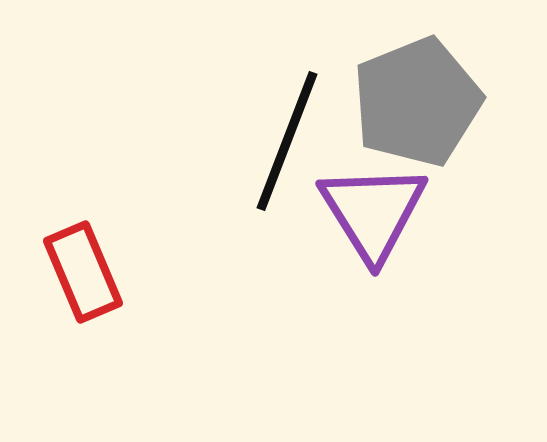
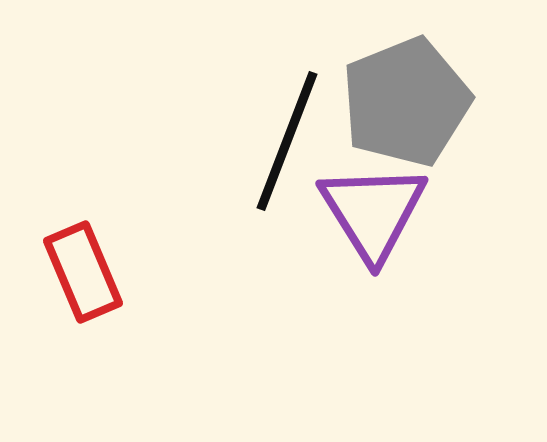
gray pentagon: moved 11 px left
